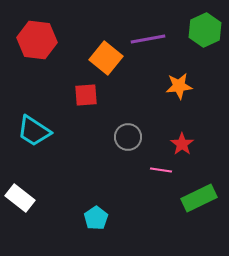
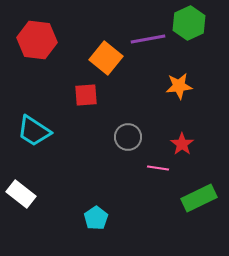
green hexagon: moved 16 px left, 7 px up
pink line: moved 3 px left, 2 px up
white rectangle: moved 1 px right, 4 px up
